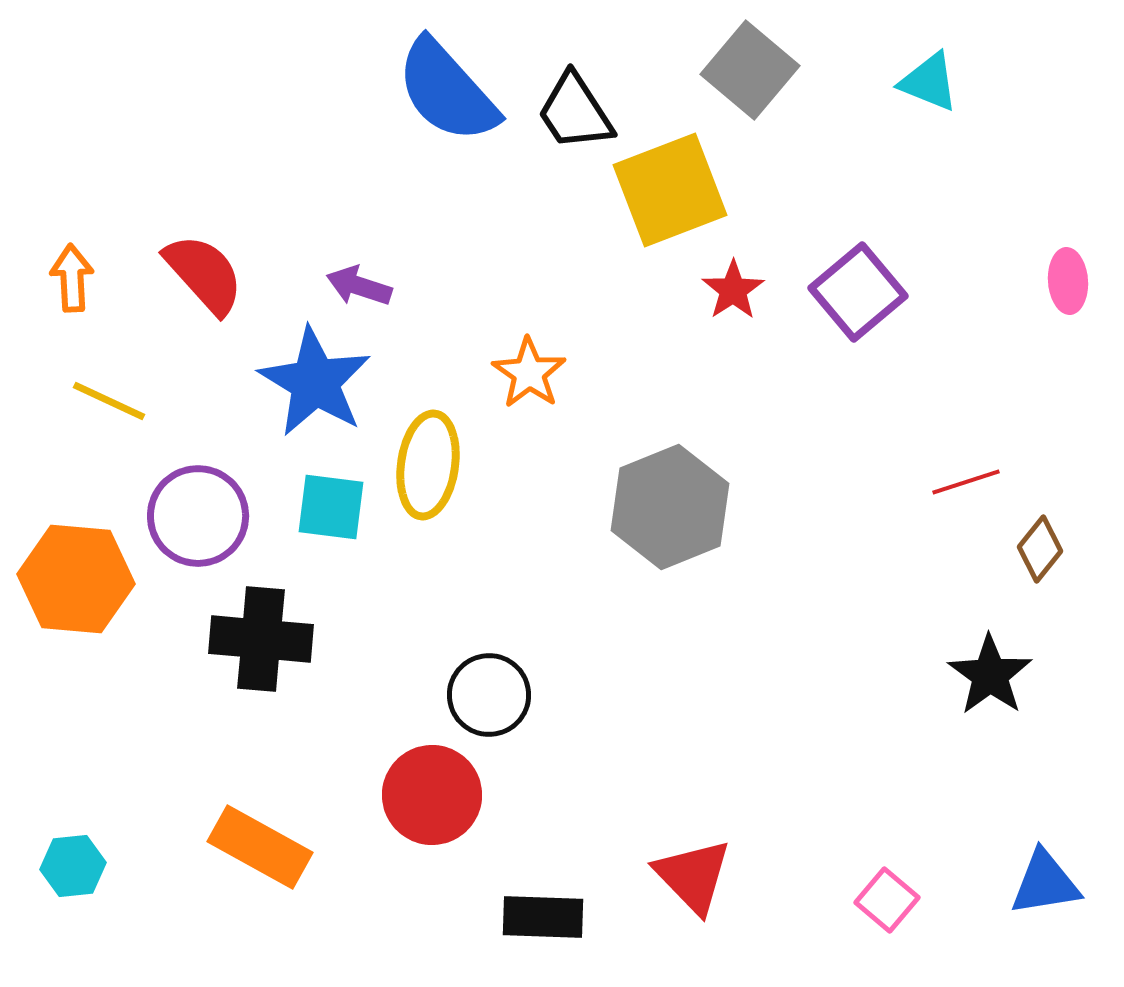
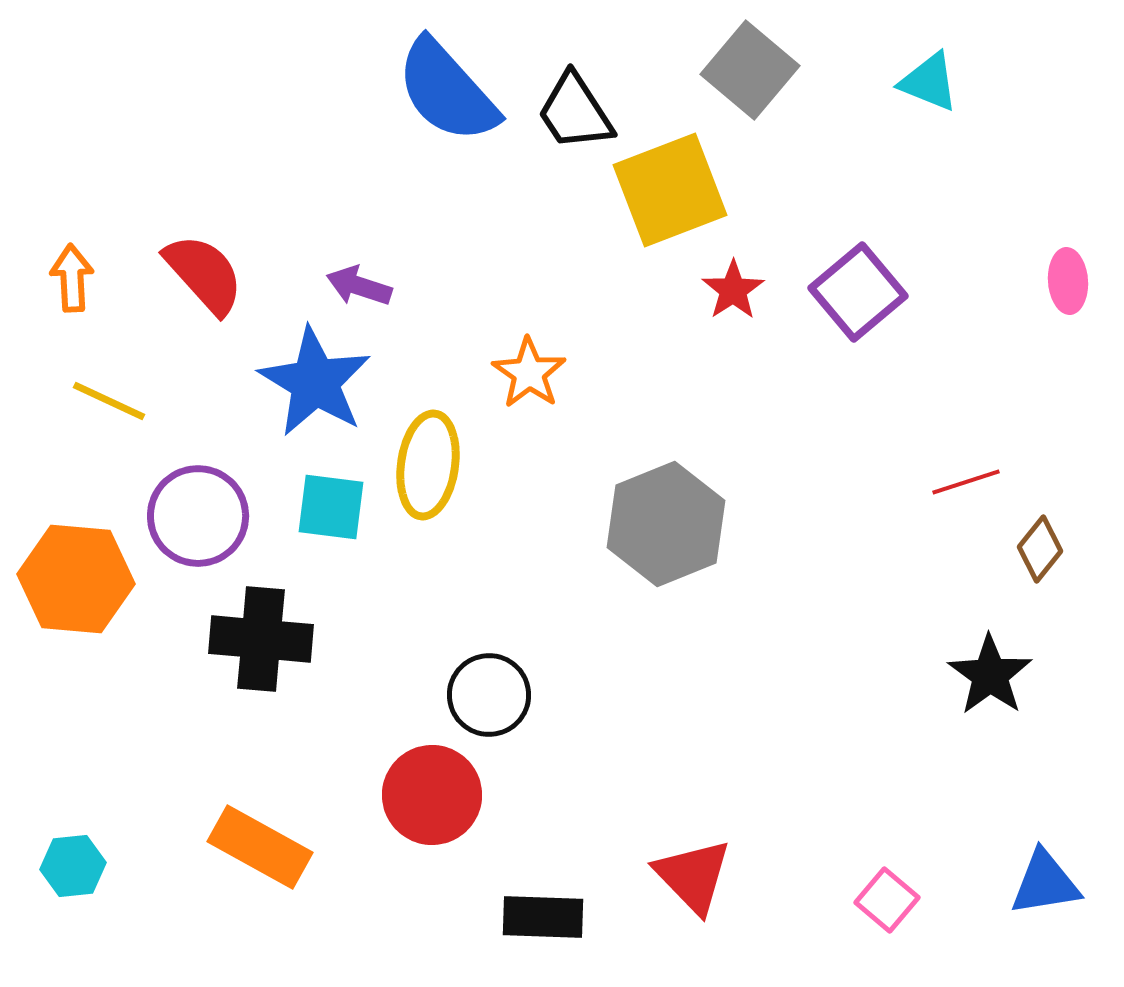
gray hexagon: moved 4 px left, 17 px down
